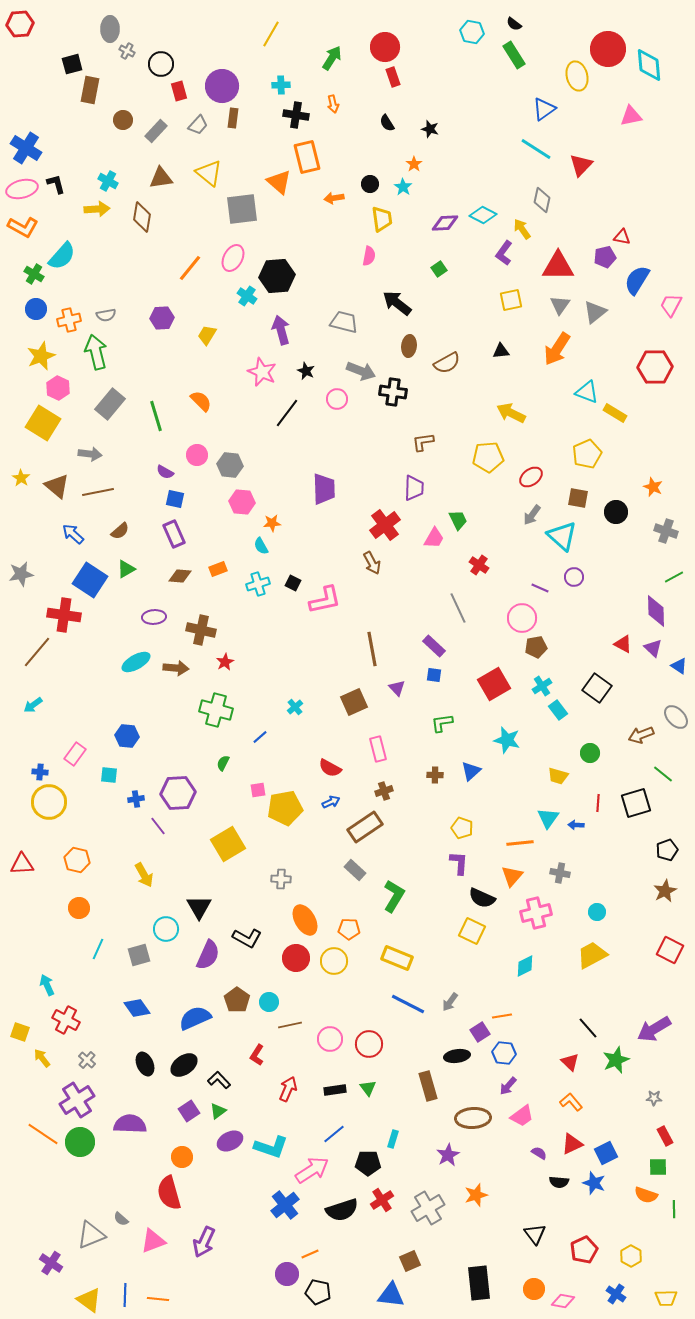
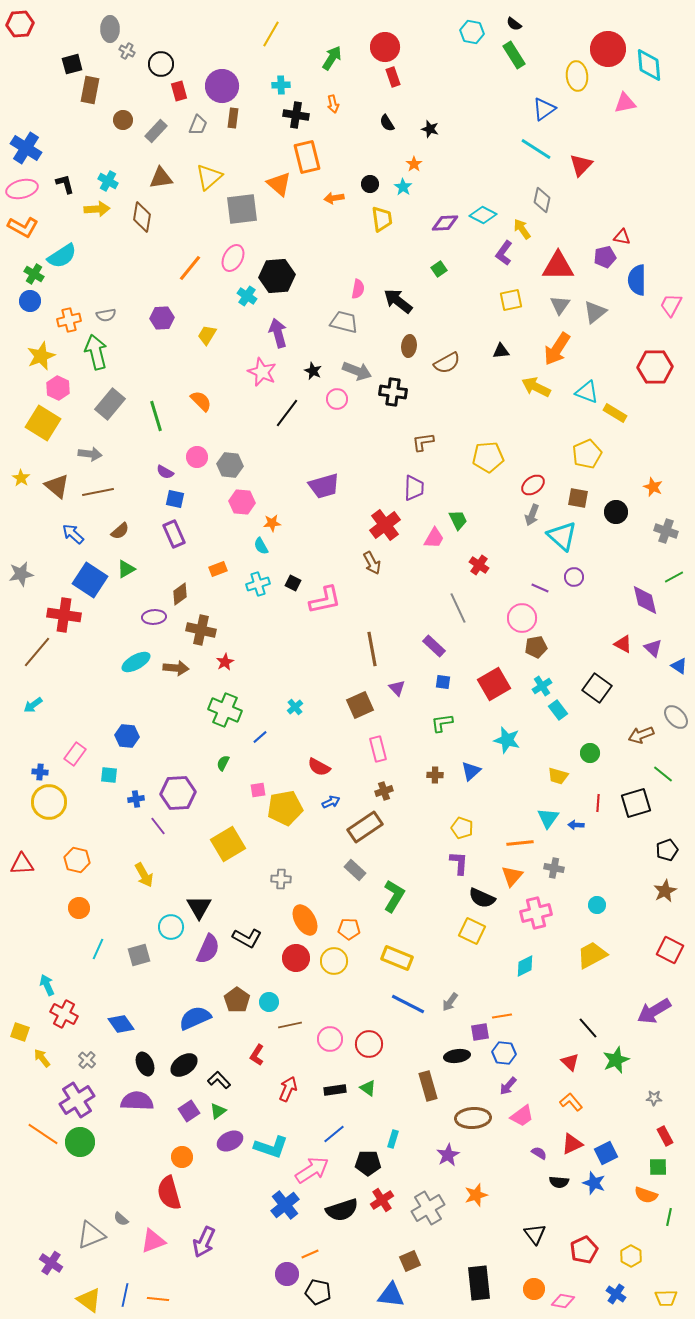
yellow ellipse at (577, 76): rotated 8 degrees clockwise
pink triangle at (631, 116): moved 6 px left, 13 px up
gray trapezoid at (198, 125): rotated 20 degrees counterclockwise
yellow triangle at (209, 173): moved 4 px down; rotated 40 degrees clockwise
orange triangle at (279, 182): moved 2 px down
black L-shape at (56, 184): moved 9 px right
cyan semicircle at (62, 256): rotated 16 degrees clockwise
pink semicircle at (369, 256): moved 11 px left, 33 px down
blue semicircle at (637, 280): rotated 32 degrees counterclockwise
black arrow at (397, 303): moved 1 px right, 2 px up
blue circle at (36, 309): moved 6 px left, 8 px up
purple arrow at (281, 330): moved 3 px left, 3 px down
black star at (306, 371): moved 7 px right
gray arrow at (361, 371): moved 4 px left
yellow arrow at (511, 413): moved 25 px right, 26 px up
pink circle at (197, 455): moved 2 px down
red ellipse at (531, 477): moved 2 px right, 8 px down
purple trapezoid at (324, 489): moved 3 px up; rotated 76 degrees clockwise
gray arrow at (532, 515): rotated 15 degrees counterclockwise
brown diamond at (180, 576): moved 18 px down; rotated 40 degrees counterclockwise
purple diamond at (656, 611): moved 11 px left, 11 px up; rotated 12 degrees counterclockwise
blue square at (434, 675): moved 9 px right, 7 px down
brown square at (354, 702): moved 6 px right, 3 px down
green cross at (216, 710): moved 9 px right; rotated 8 degrees clockwise
red semicircle at (330, 768): moved 11 px left, 1 px up
gray cross at (560, 873): moved 6 px left, 5 px up
cyan circle at (597, 912): moved 7 px up
cyan circle at (166, 929): moved 5 px right, 2 px up
purple semicircle at (208, 955): moved 6 px up
blue diamond at (137, 1008): moved 16 px left, 16 px down
red cross at (66, 1020): moved 2 px left, 6 px up
purple arrow at (654, 1029): moved 18 px up
purple square at (480, 1032): rotated 24 degrees clockwise
green triangle at (368, 1088): rotated 18 degrees counterclockwise
purple semicircle at (130, 1124): moved 7 px right, 23 px up
green line at (674, 1209): moved 5 px left, 8 px down; rotated 12 degrees clockwise
blue line at (125, 1295): rotated 10 degrees clockwise
